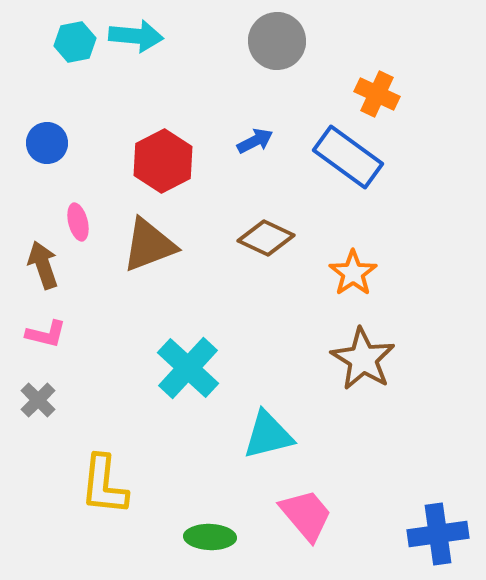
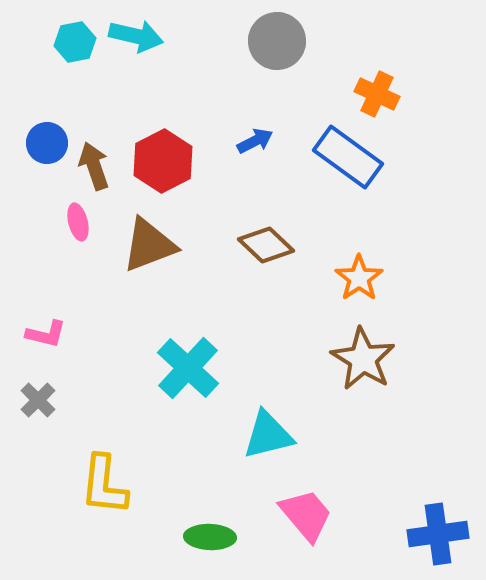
cyan arrow: rotated 8 degrees clockwise
brown diamond: moved 7 px down; rotated 18 degrees clockwise
brown arrow: moved 51 px right, 99 px up
orange star: moved 6 px right, 5 px down
